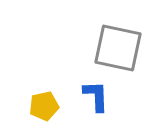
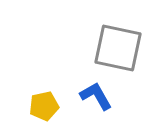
blue L-shape: rotated 28 degrees counterclockwise
